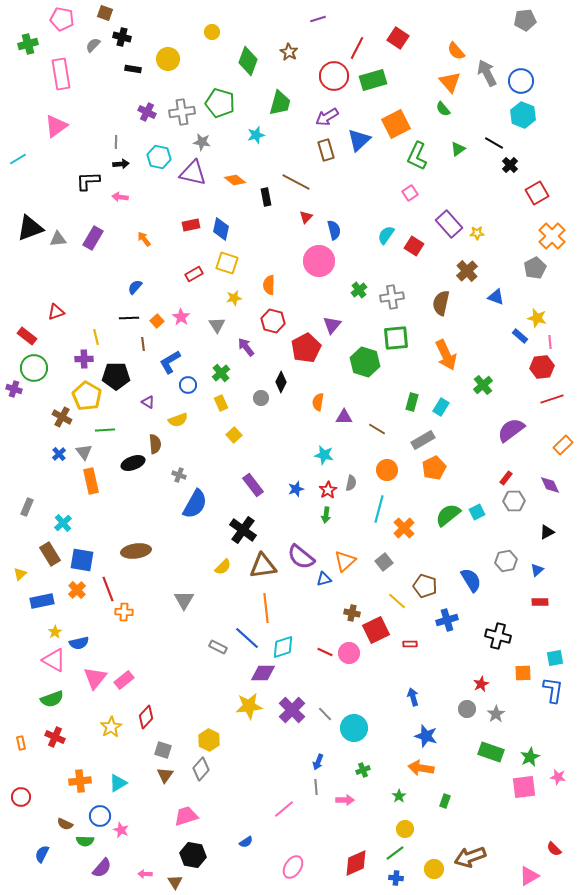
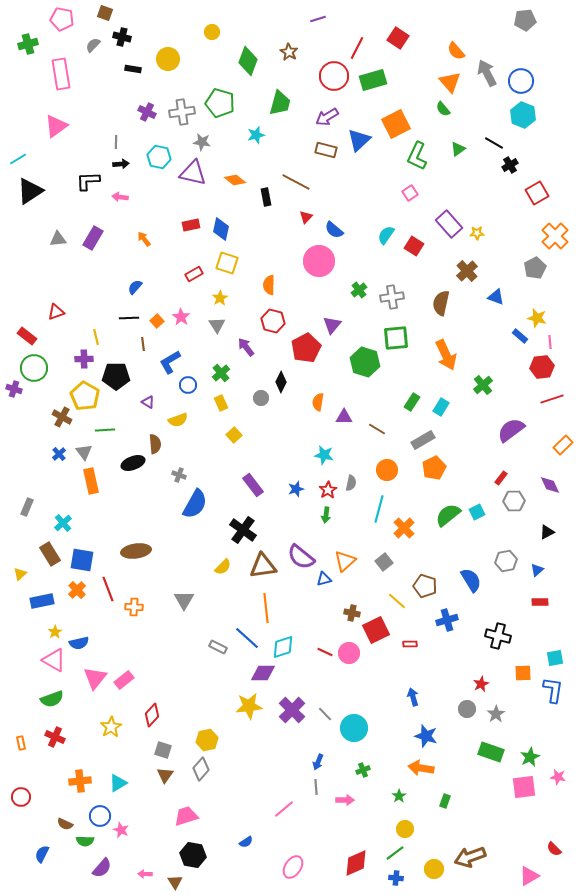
brown rectangle at (326, 150): rotated 60 degrees counterclockwise
black cross at (510, 165): rotated 14 degrees clockwise
black triangle at (30, 228): moved 37 px up; rotated 12 degrees counterclockwise
blue semicircle at (334, 230): rotated 144 degrees clockwise
orange cross at (552, 236): moved 3 px right
yellow star at (234, 298): moved 14 px left; rotated 21 degrees counterclockwise
yellow pentagon at (87, 396): moved 2 px left
green rectangle at (412, 402): rotated 18 degrees clockwise
red rectangle at (506, 478): moved 5 px left
orange cross at (124, 612): moved 10 px right, 5 px up
red diamond at (146, 717): moved 6 px right, 2 px up
yellow hexagon at (209, 740): moved 2 px left; rotated 20 degrees clockwise
